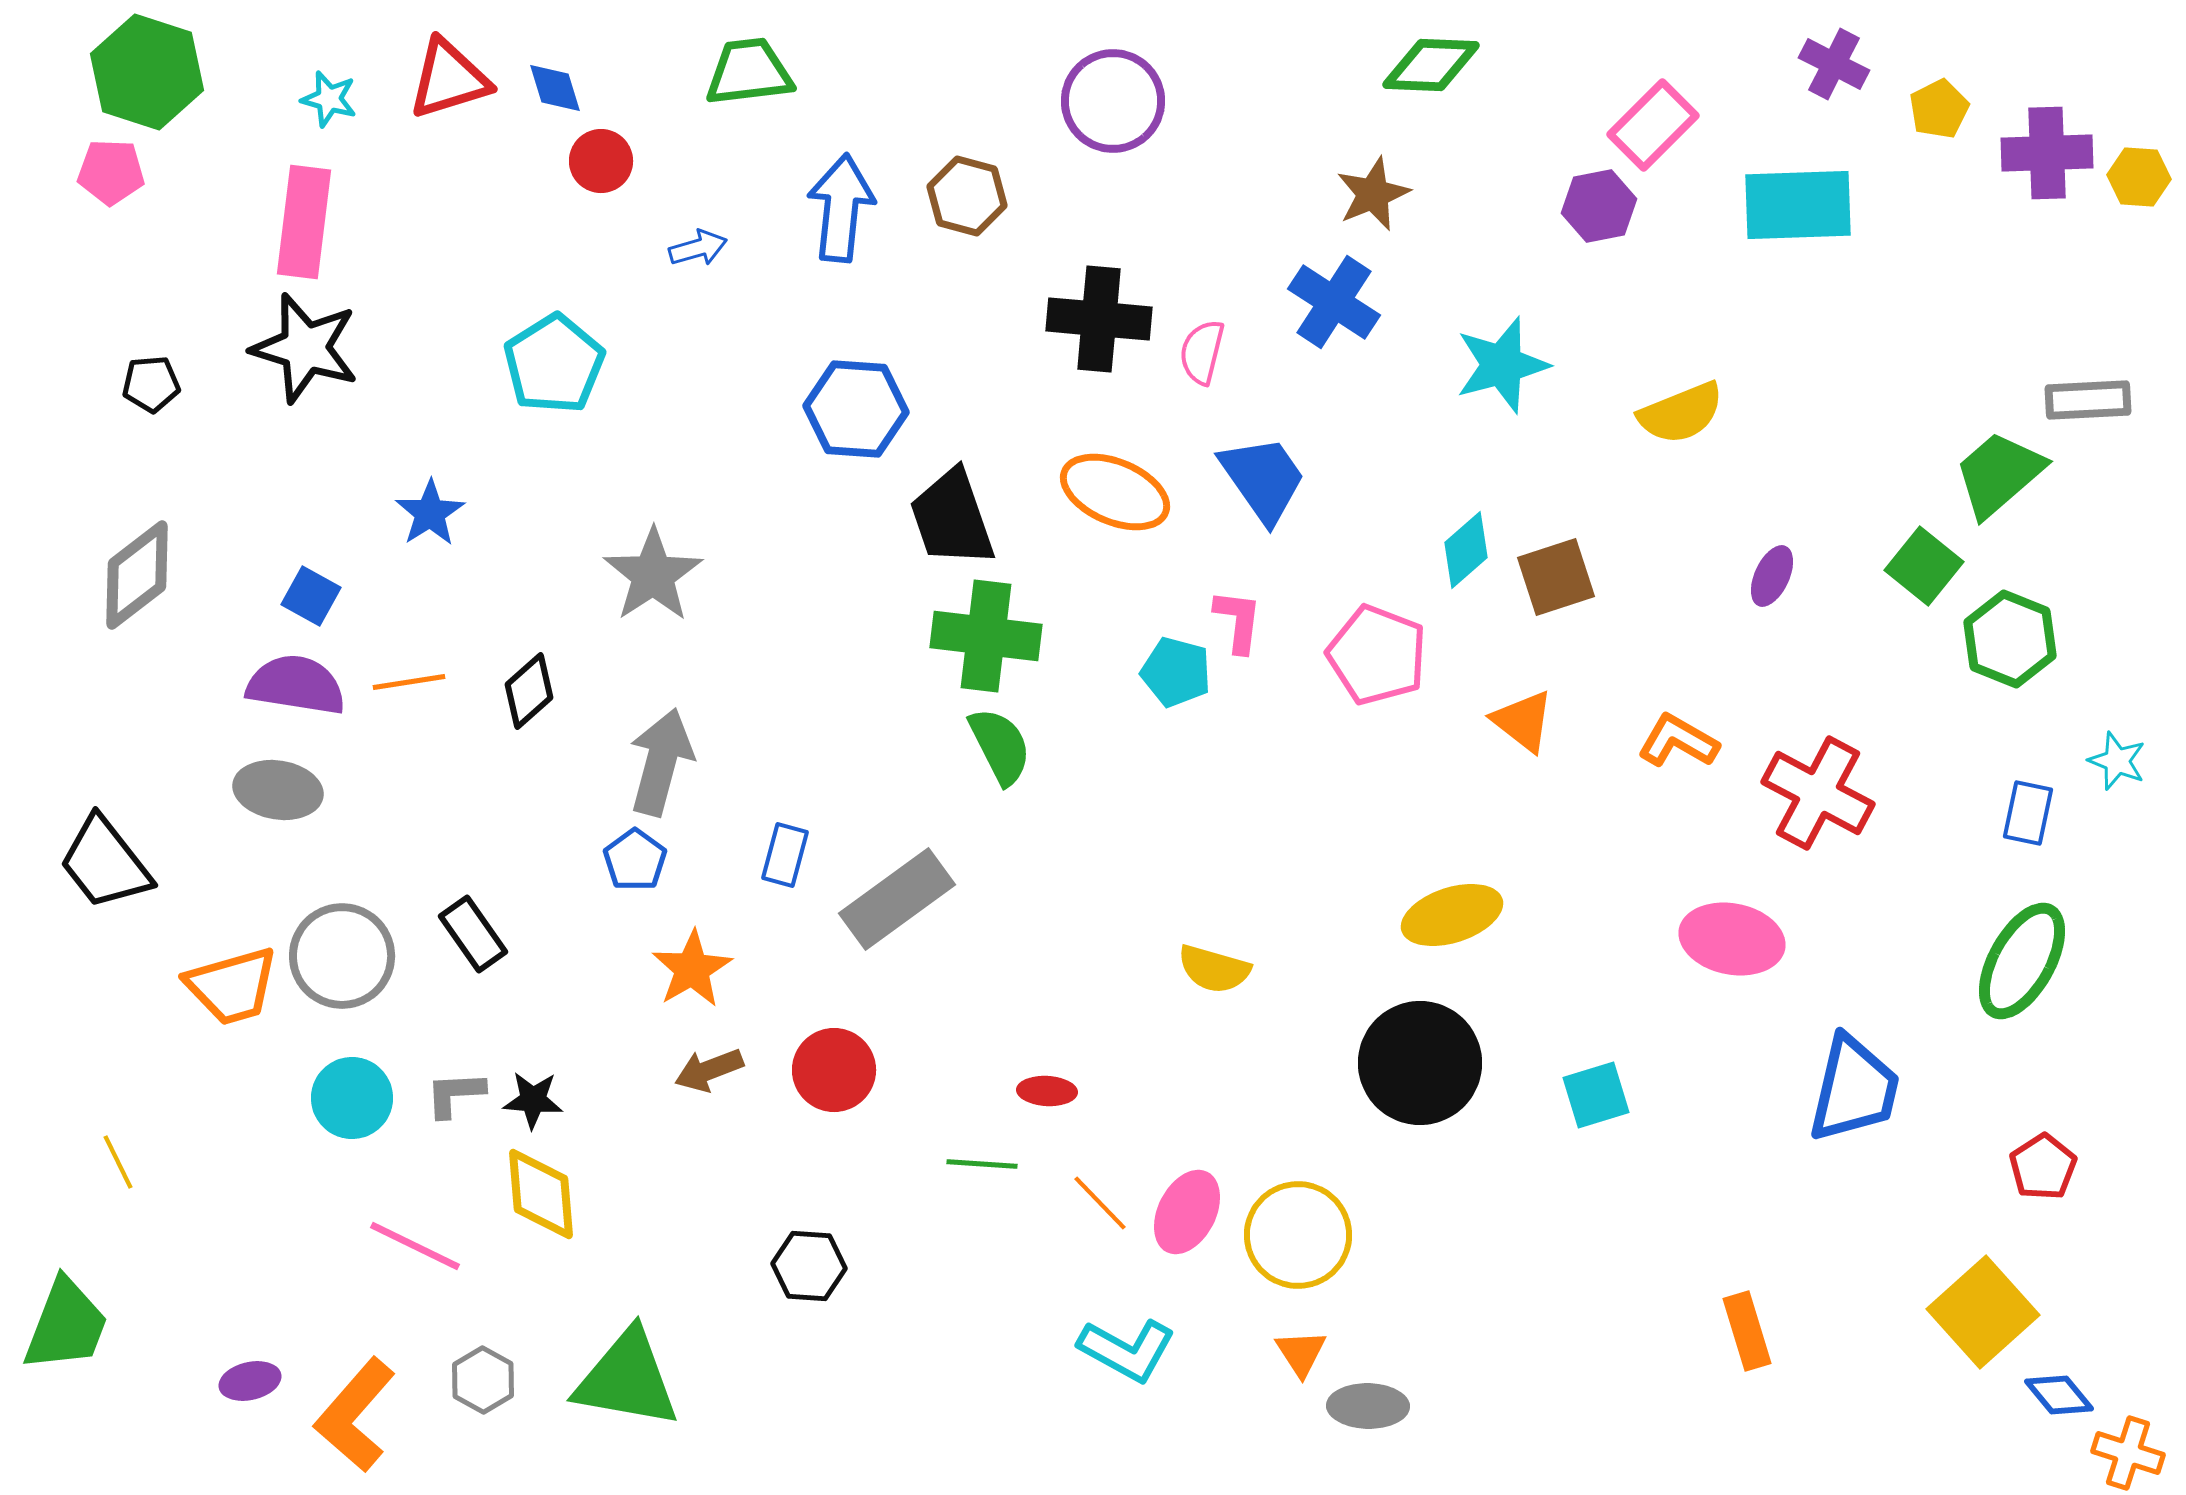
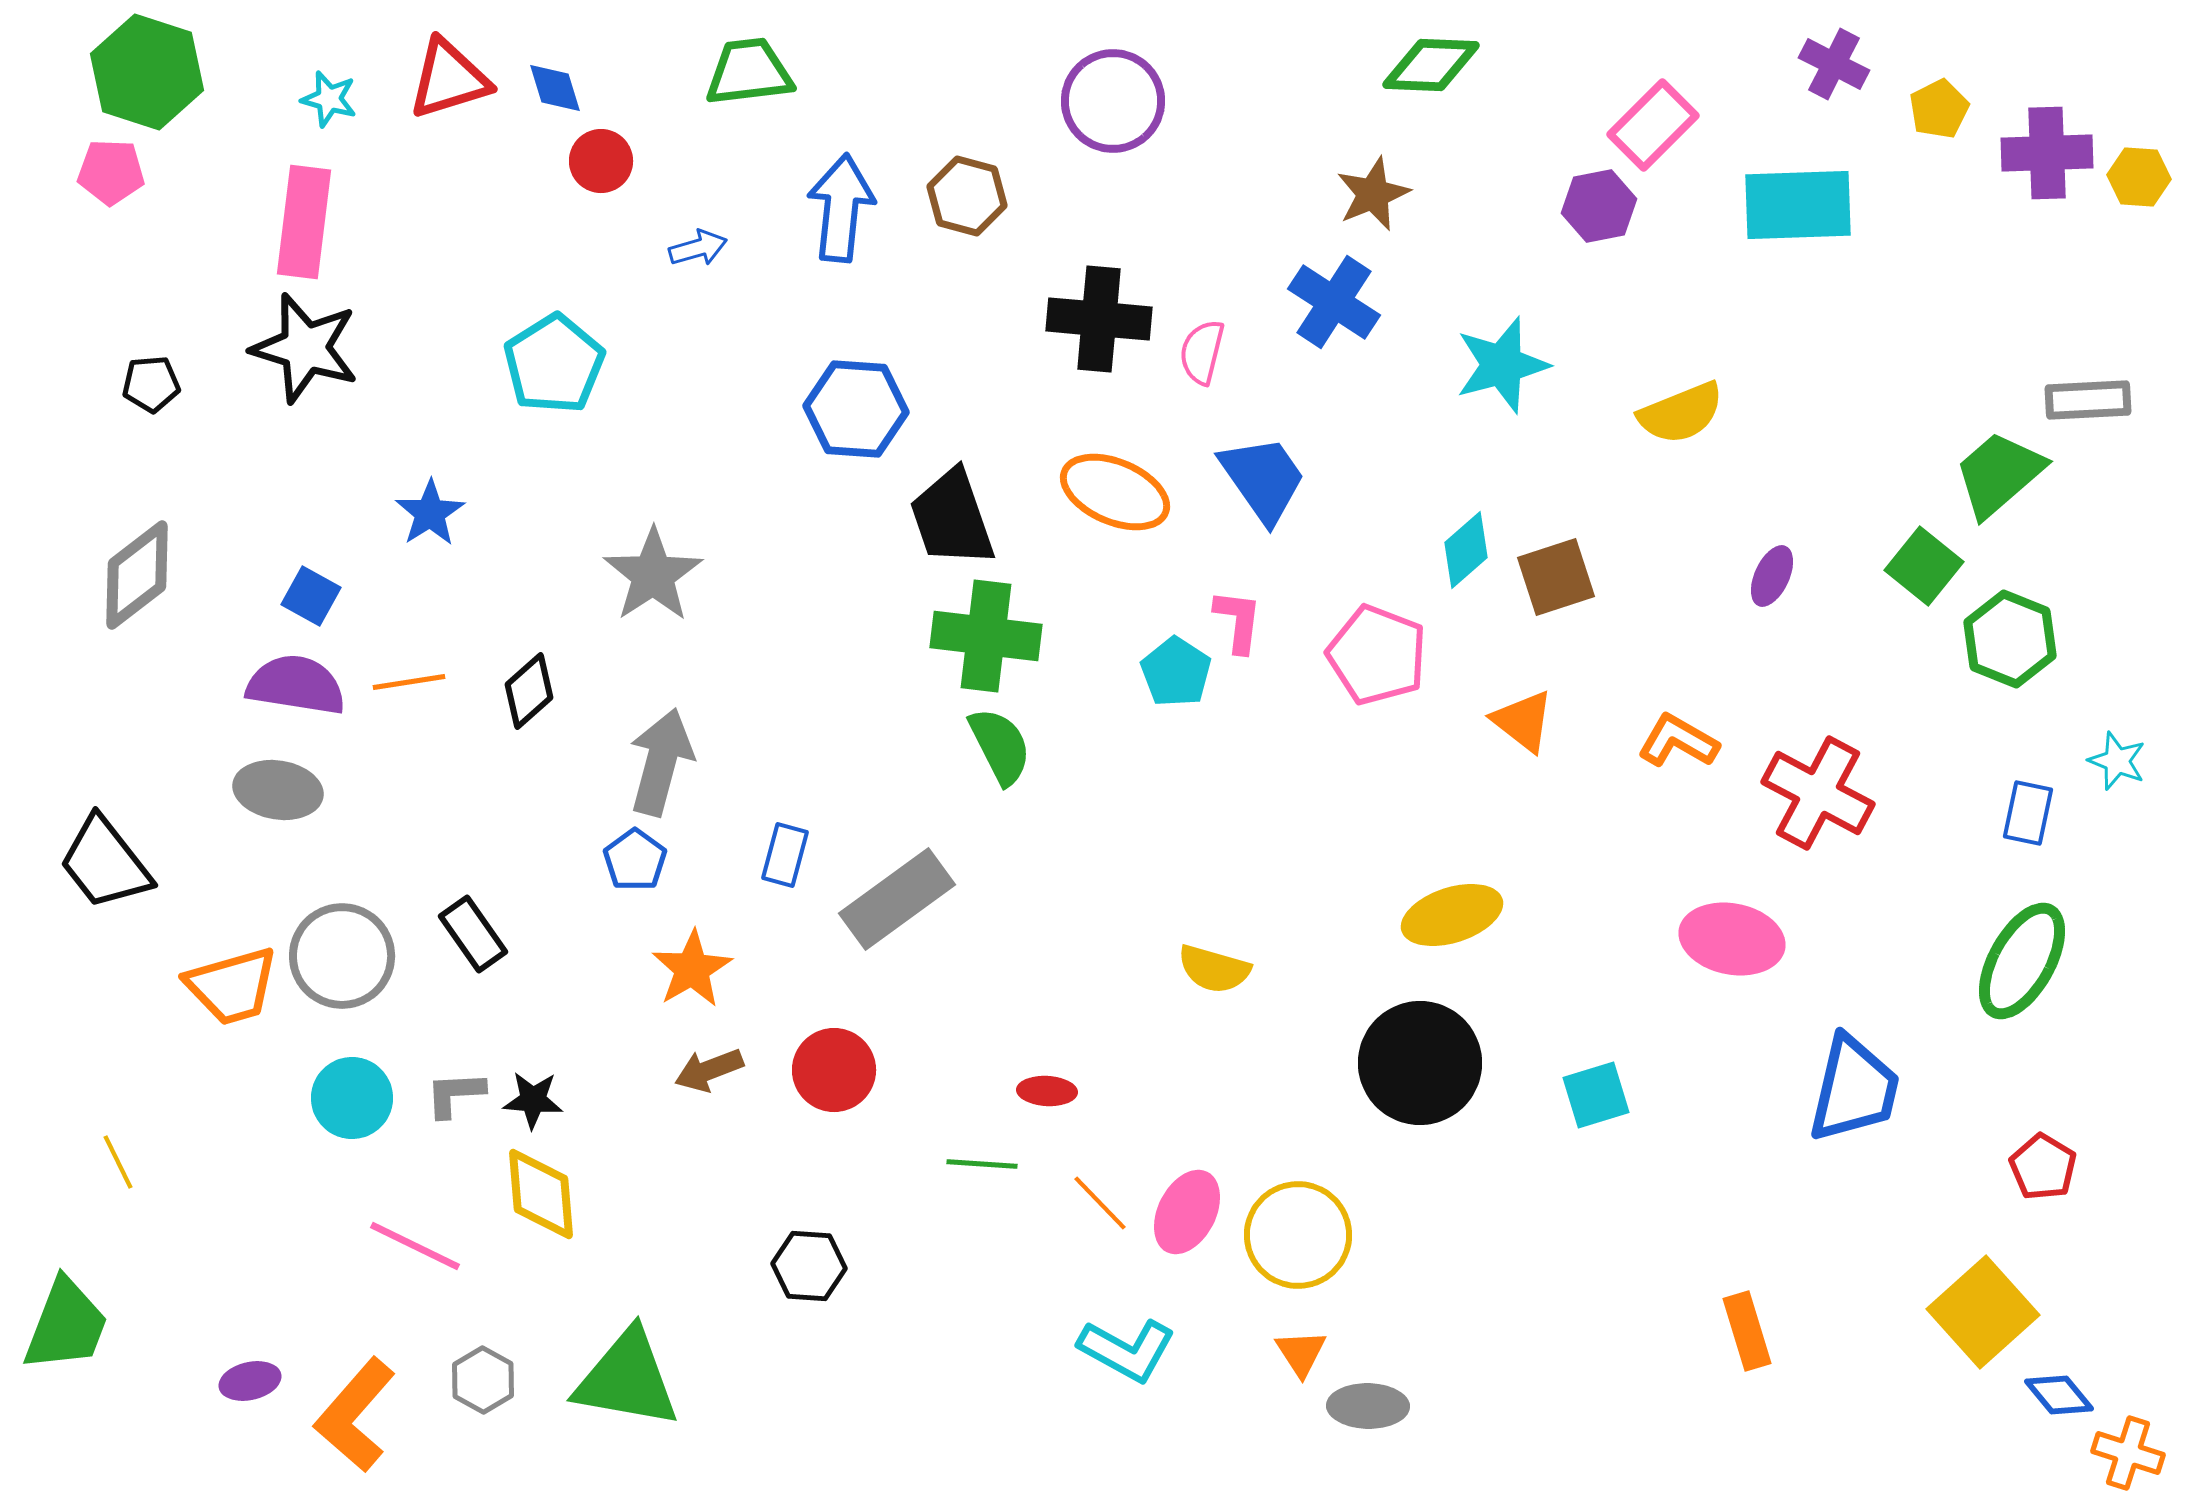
cyan pentagon at (1176, 672): rotated 18 degrees clockwise
red pentagon at (2043, 1167): rotated 8 degrees counterclockwise
